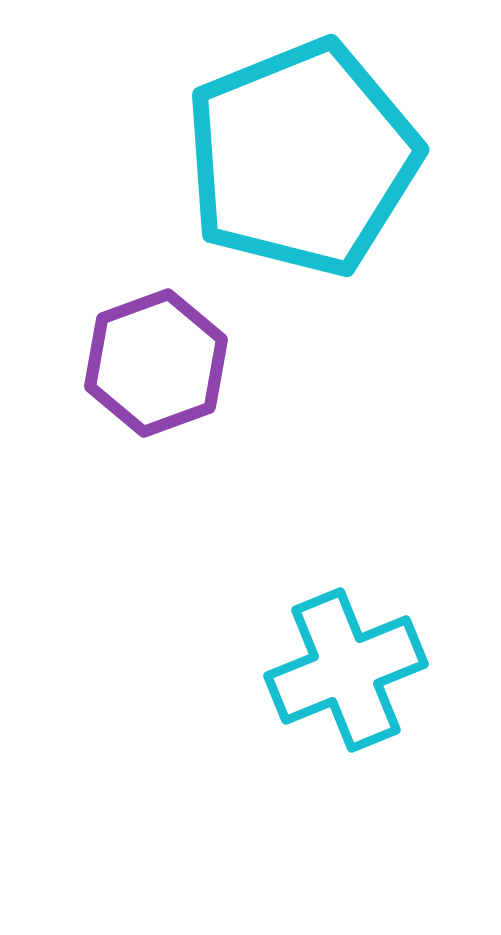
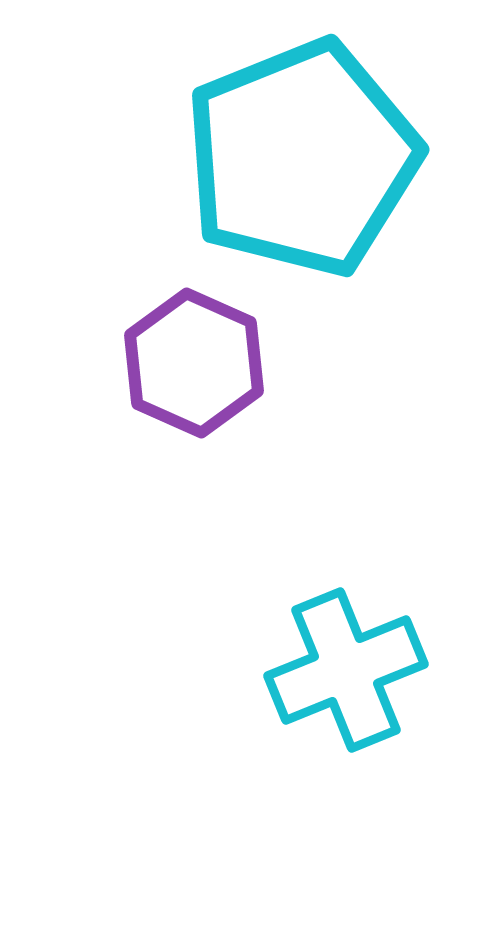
purple hexagon: moved 38 px right; rotated 16 degrees counterclockwise
